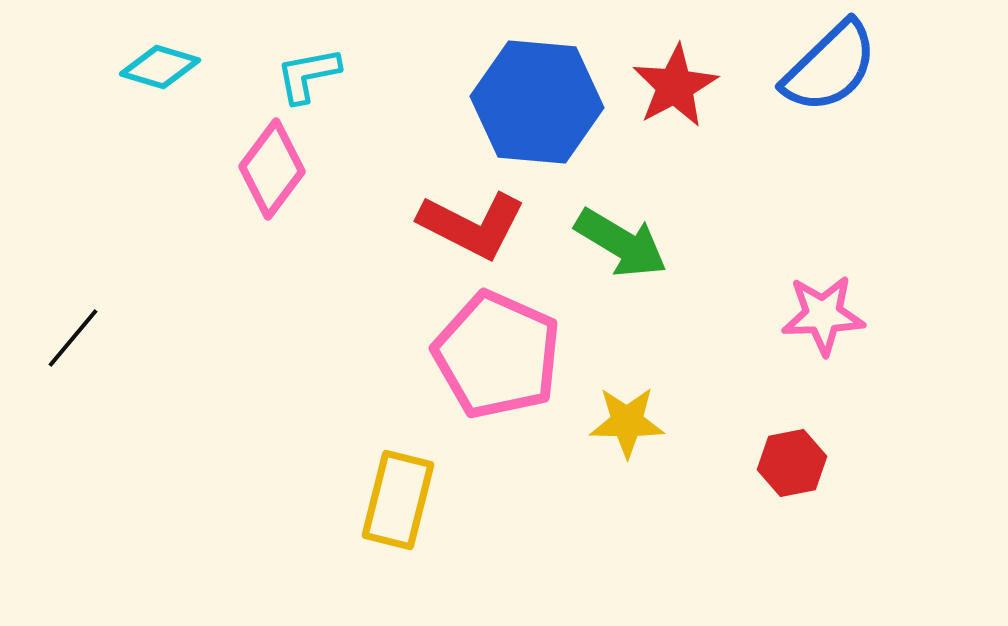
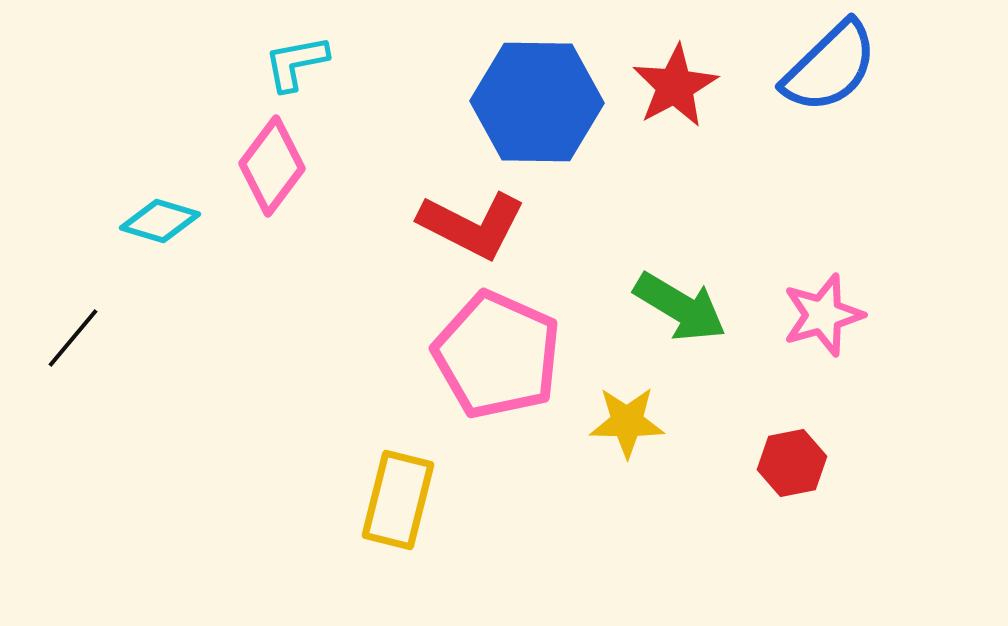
cyan diamond: moved 154 px down
cyan L-shape: moved 12 px left, 12 px up
blue hexagon: rotated 4 degrees counterclockwise
pink diamond: moved 3 px up
green arrow: moved 59 px right, 64 px down
pink star: rotated 14 degrees counterclockwise
